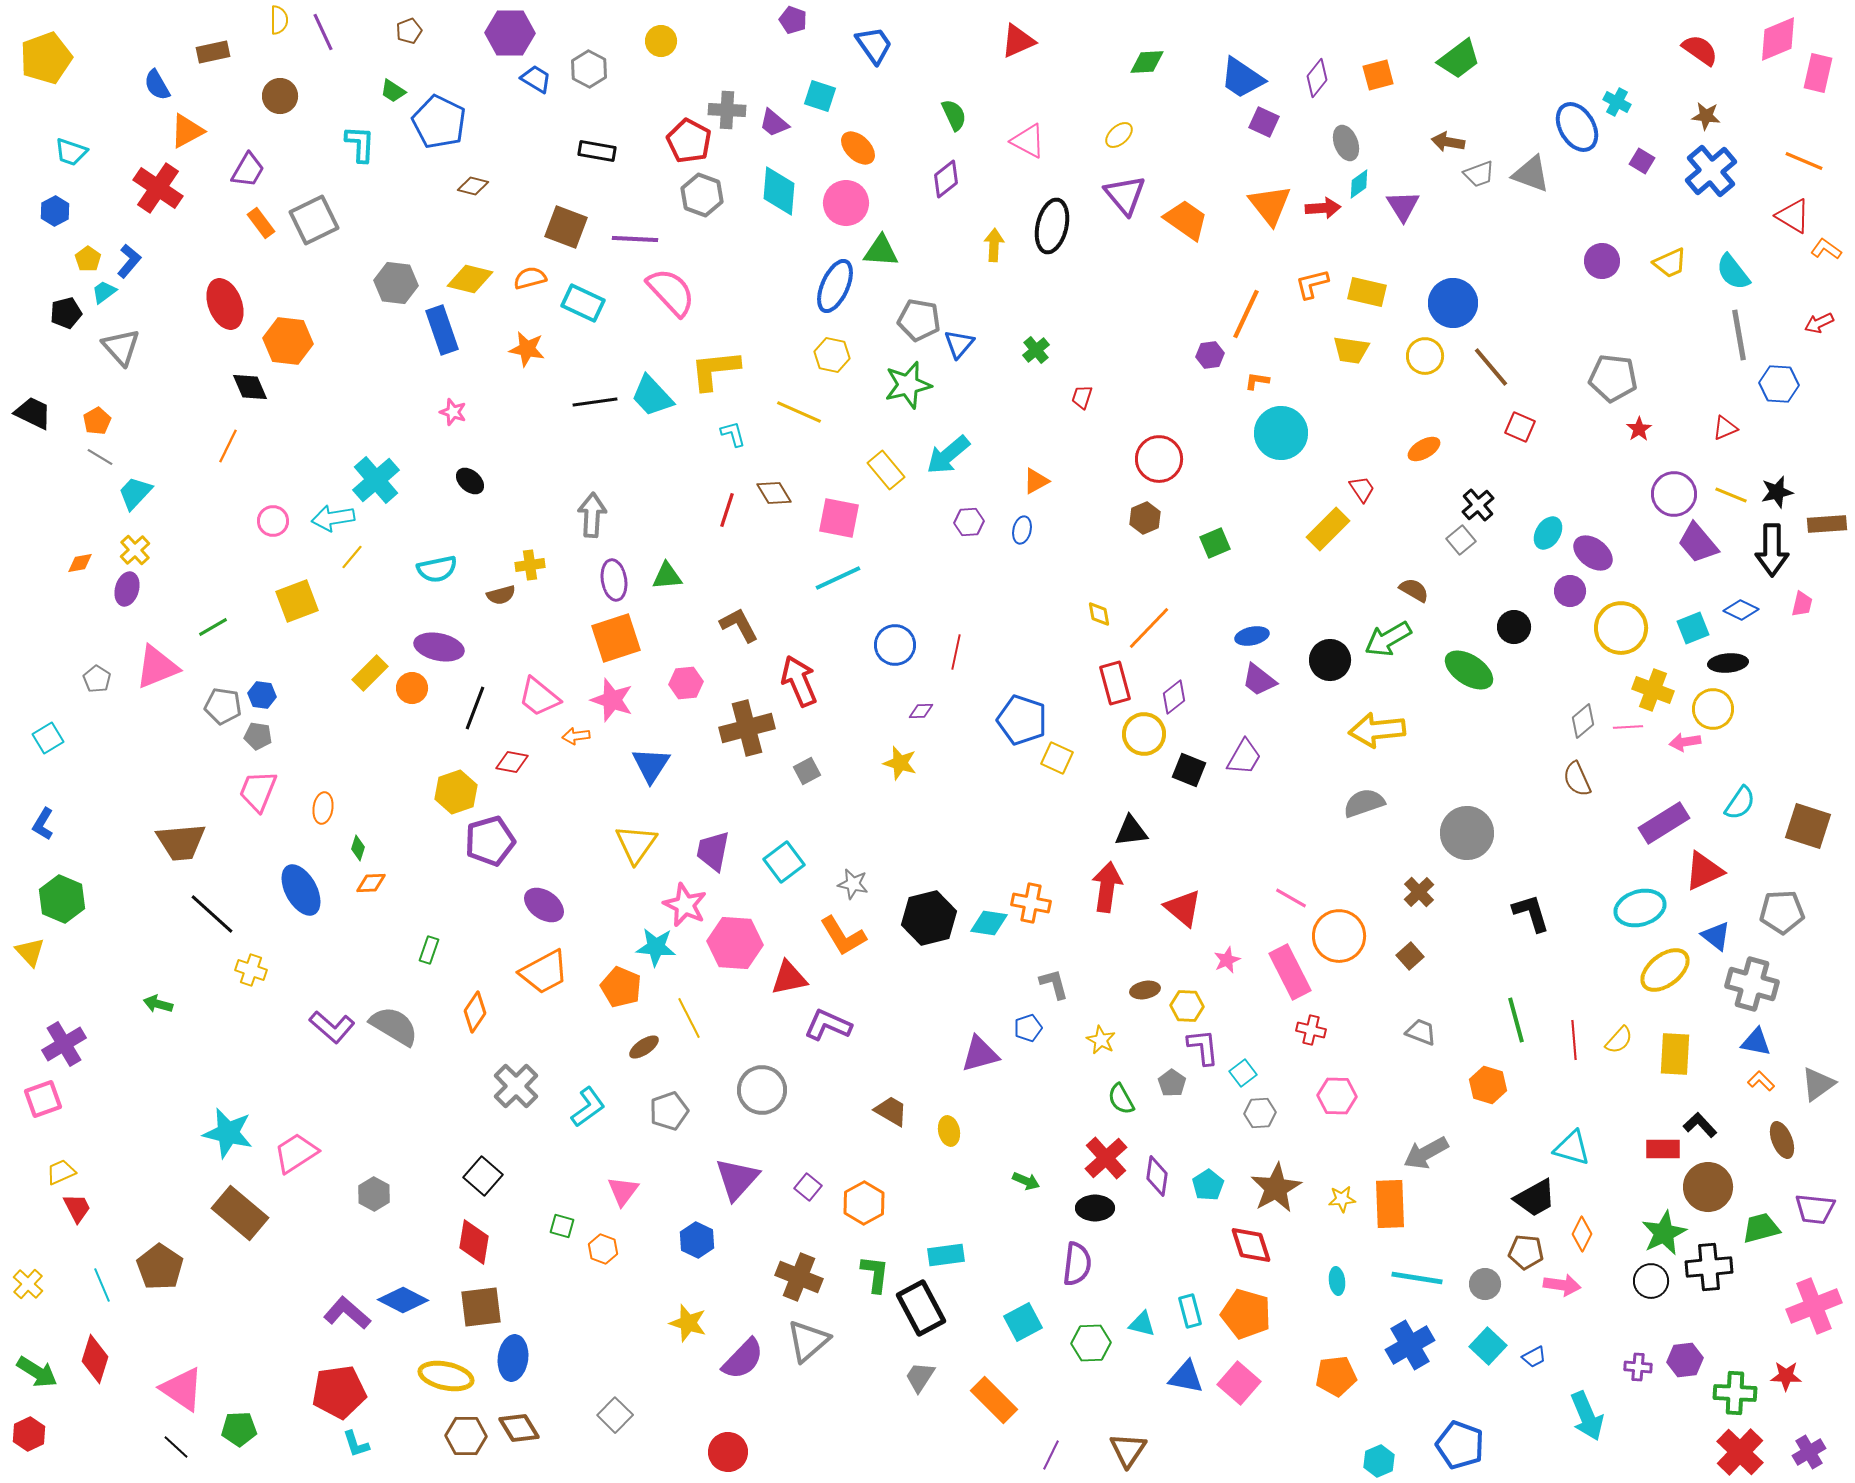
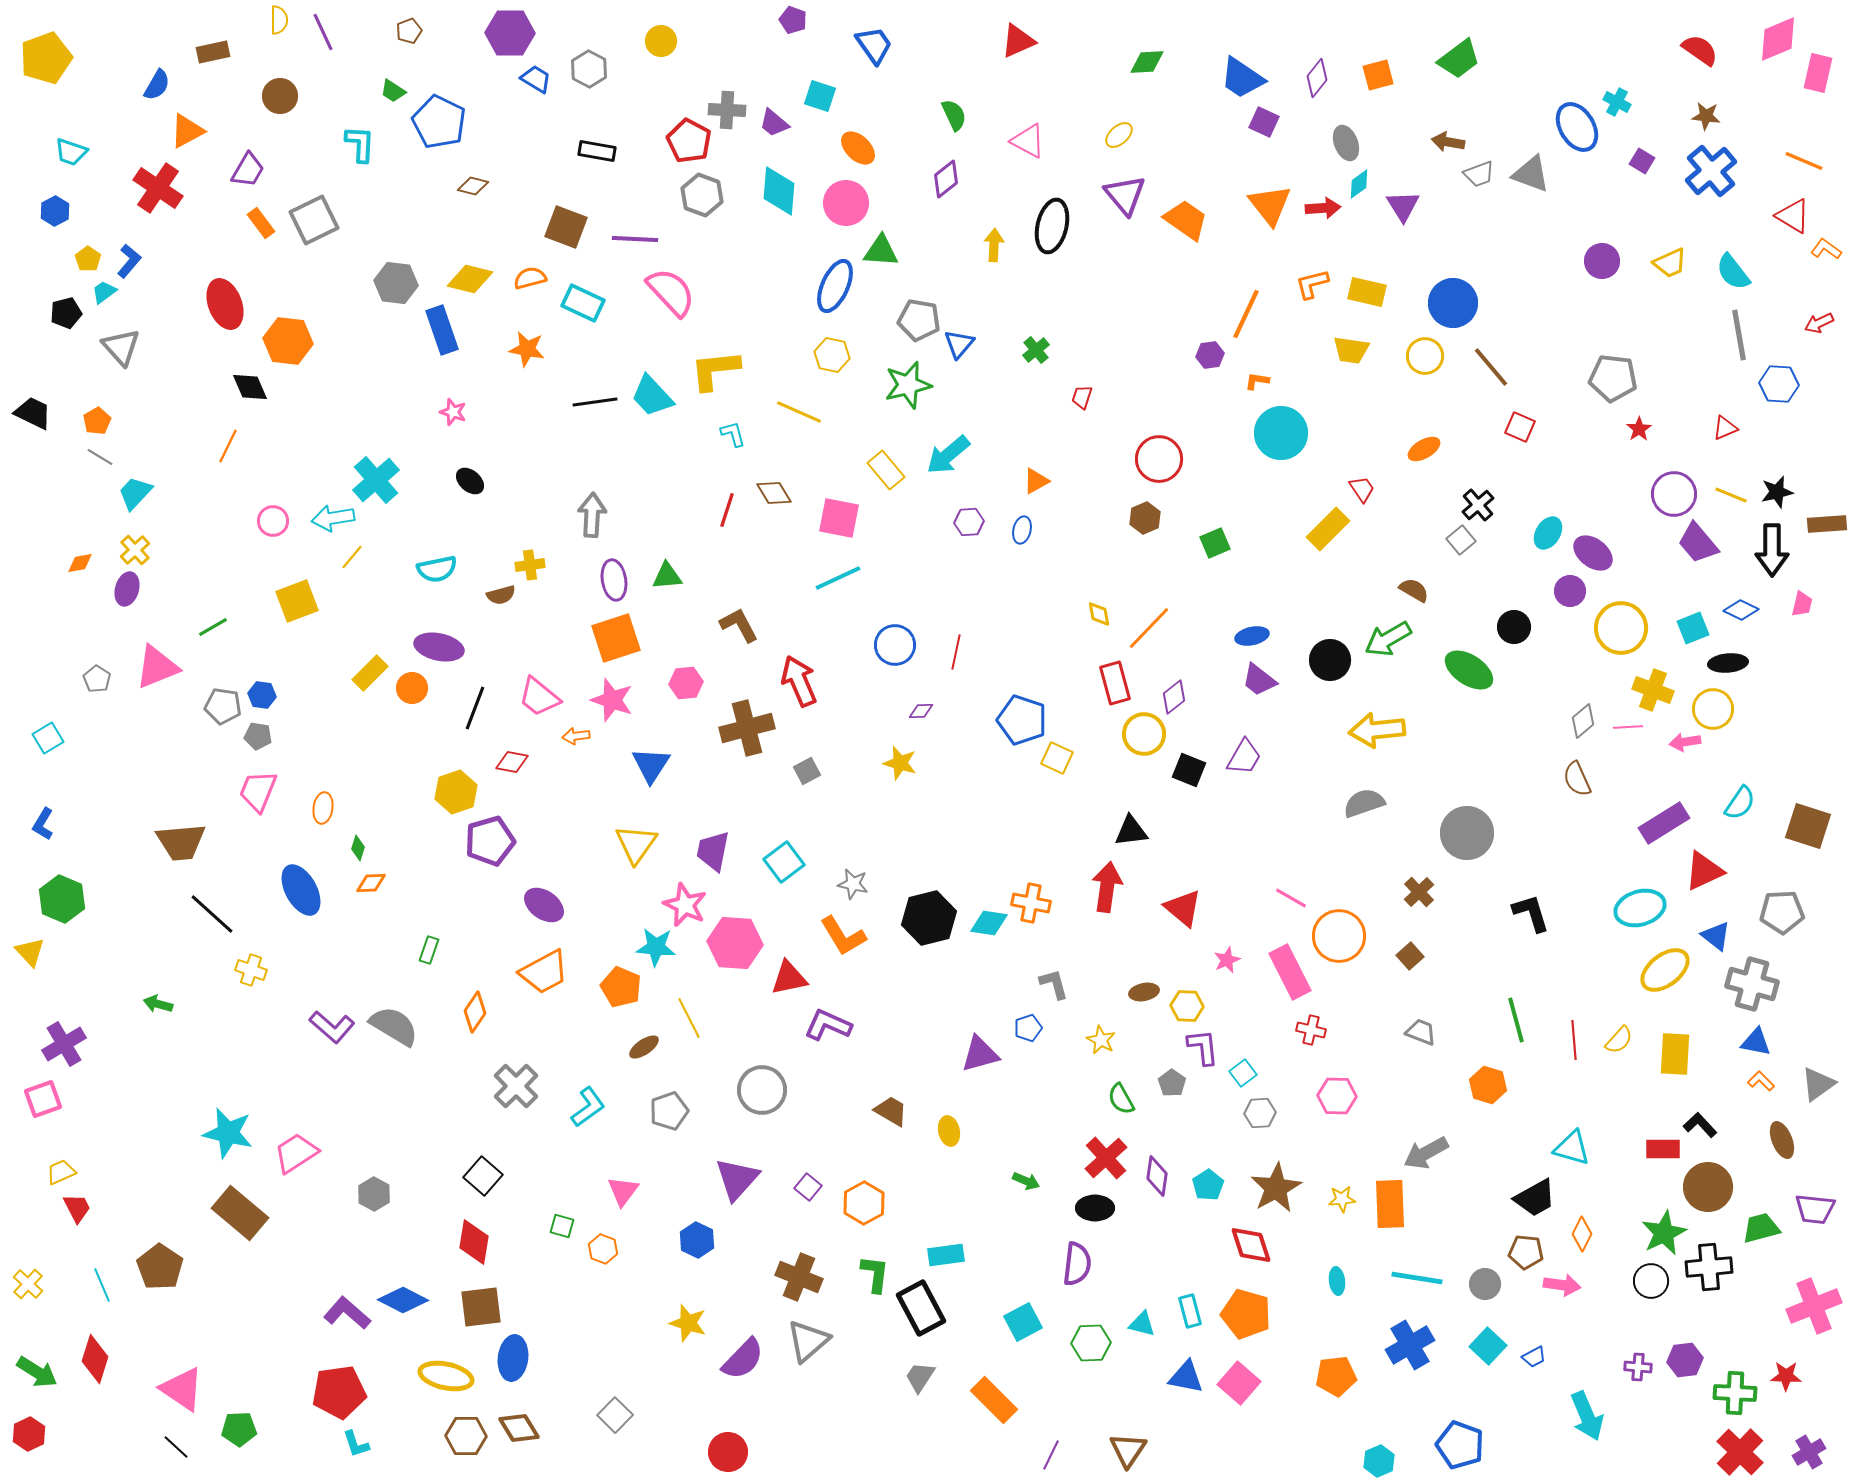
blue semicircle at (157, 85): rotated 120 degrees counterclockwise
brown ellipse at (1145, 990): moved 1 px left, 2 px down
